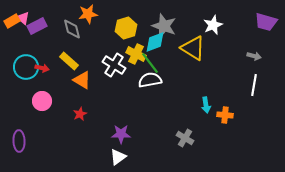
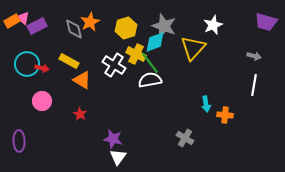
orange star: moved 2 px right, 8 px down; rotated 18 degrees counterclockwise
gray diamond: moved 2 px right
yellow triangle: rotated 40 degrees clockwise
yellow rectangle: rotated 12 degrees counterclockwise
cyan circle: moved 1 px right, 3 px up
cyan arrow: moved 1 px up
red star: rotated 16 degrees counterclockwise
purple star: moved 8 px left, 5 px down; rotated 12 degrees clockwise
white triangle: rotated 18 degrees counterclockwise
